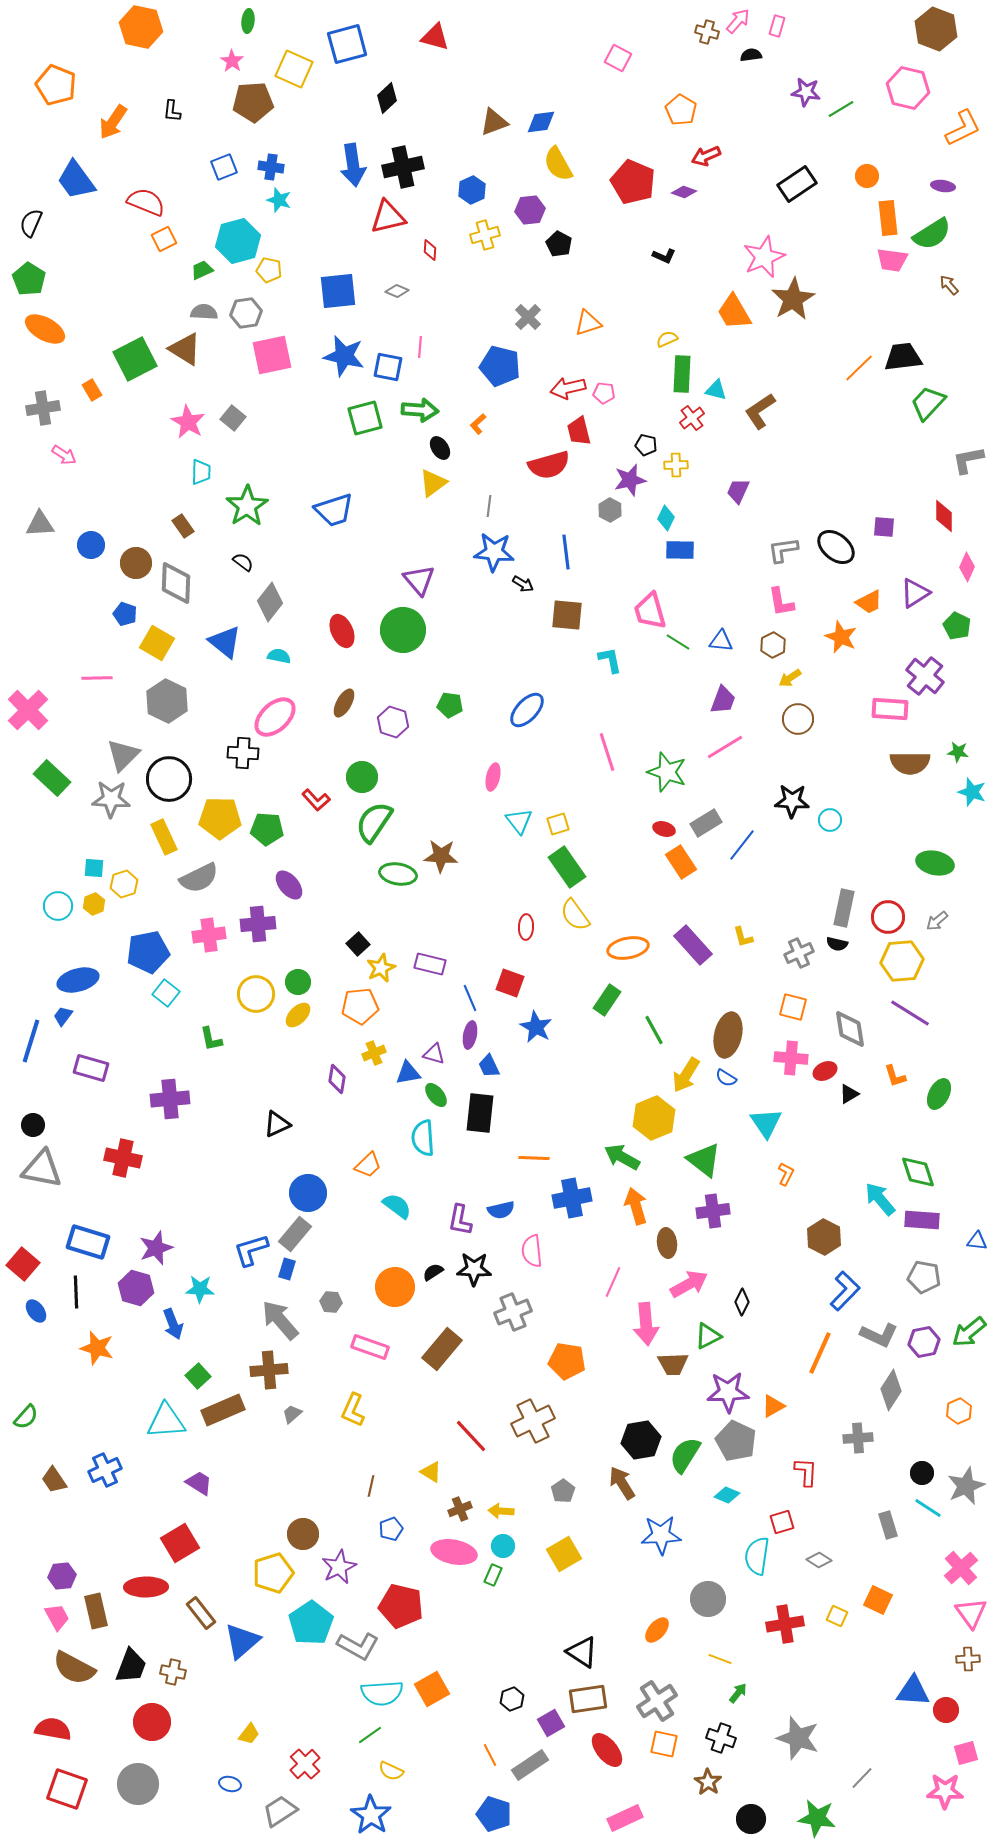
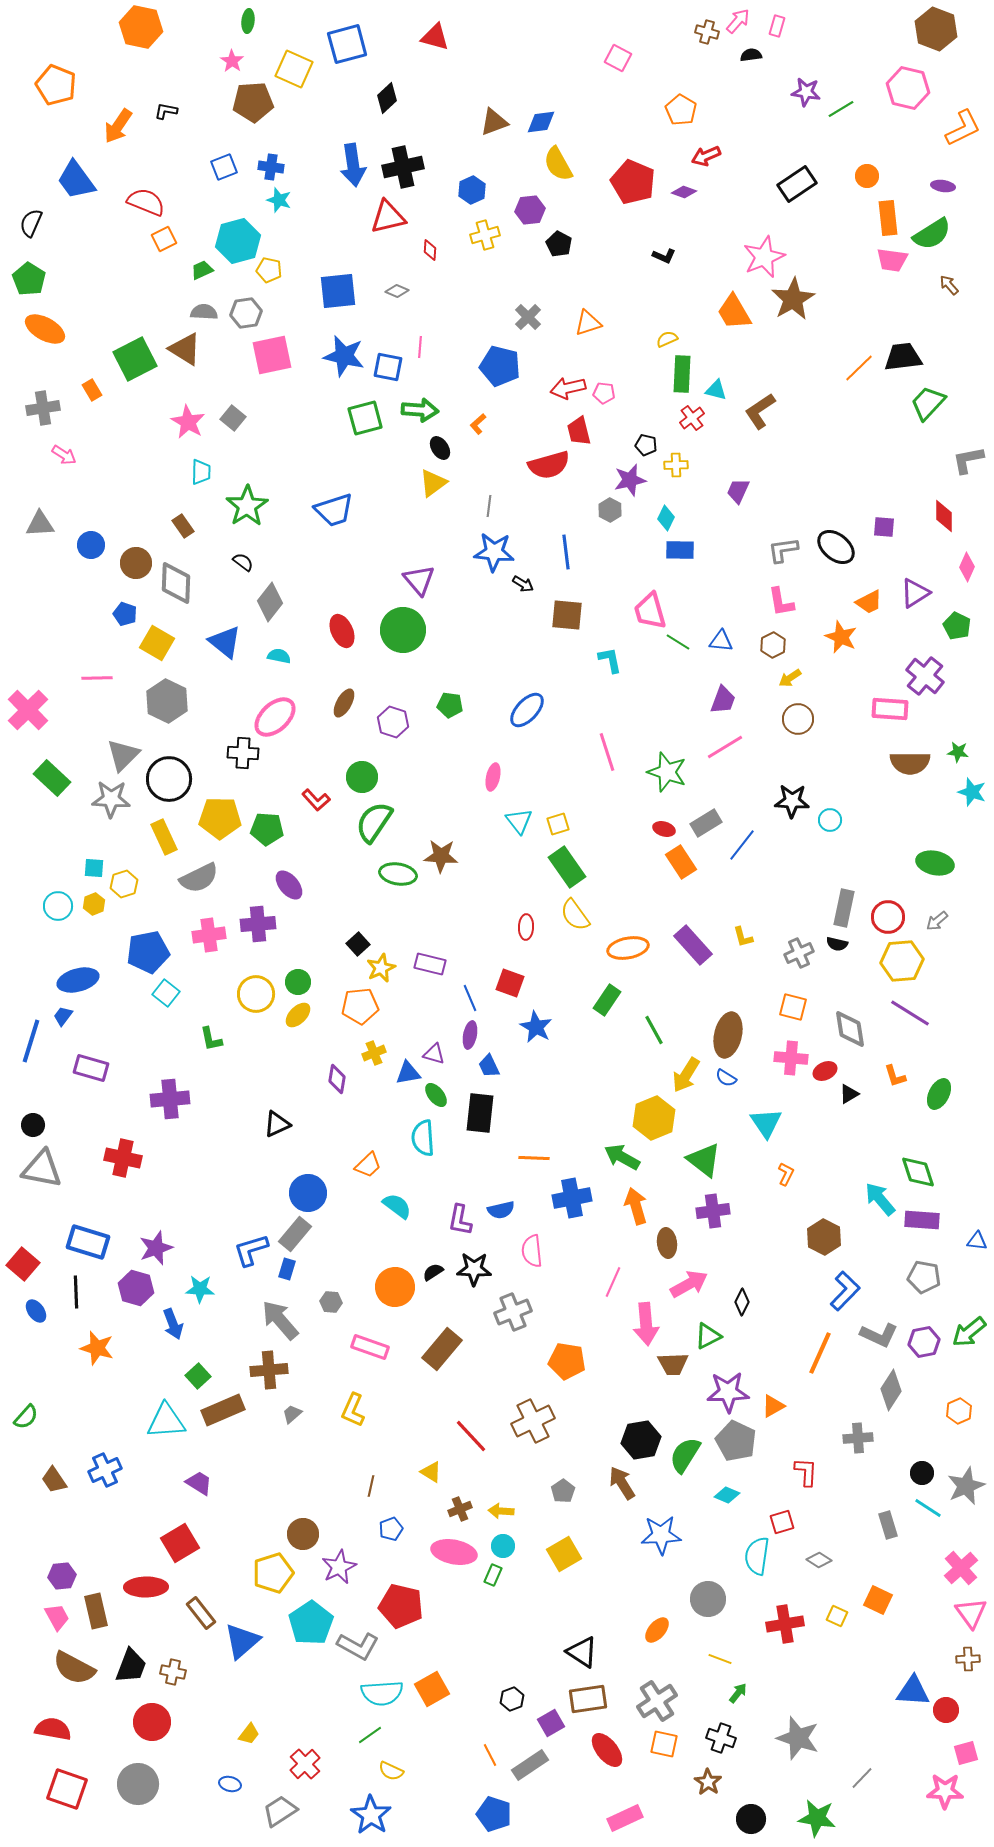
black L-shape at (172, 111): moved 6 px left; rotated 95 degrees clockwise
orange arrow at (113, 122): moved 5 px right, 4 px down
